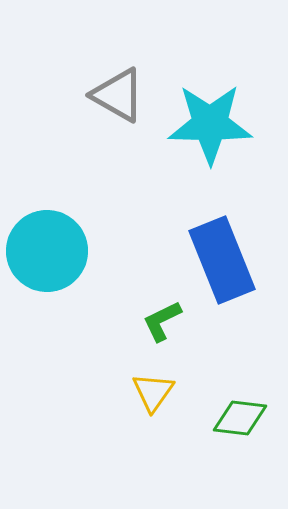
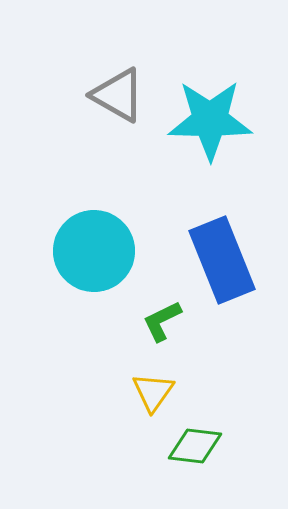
cyan star: moved 4 px up
cyan circle: moved 47 px right
green diamond: moved 45 px left, 28 px down
